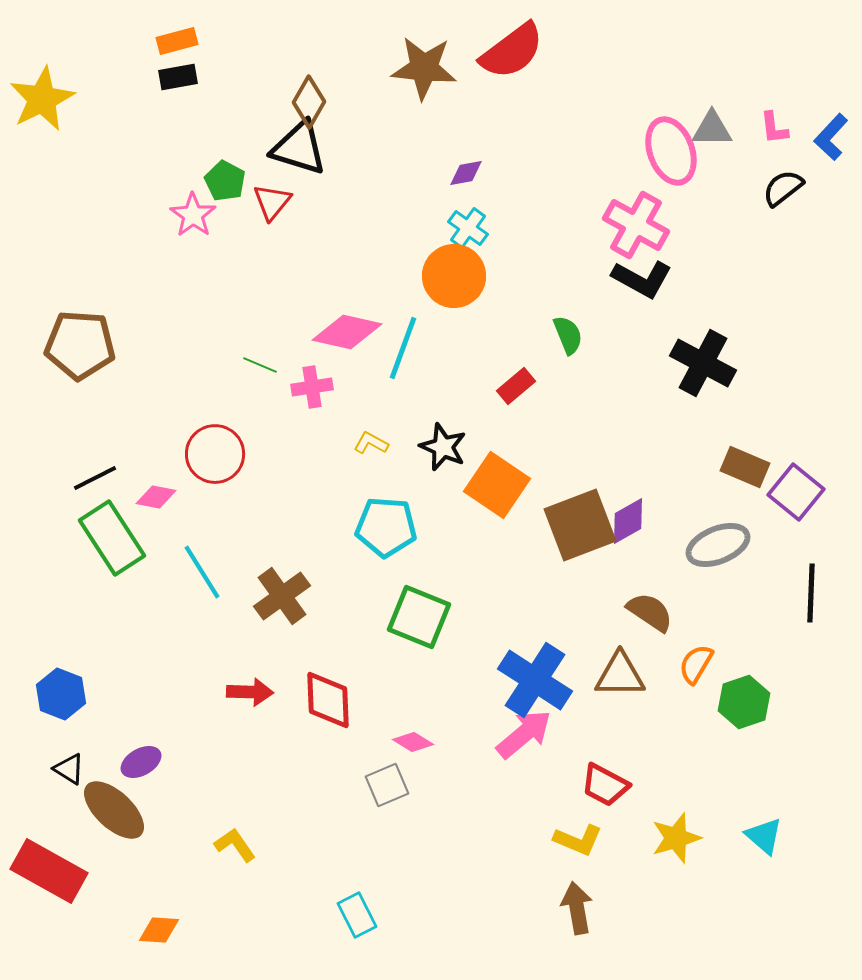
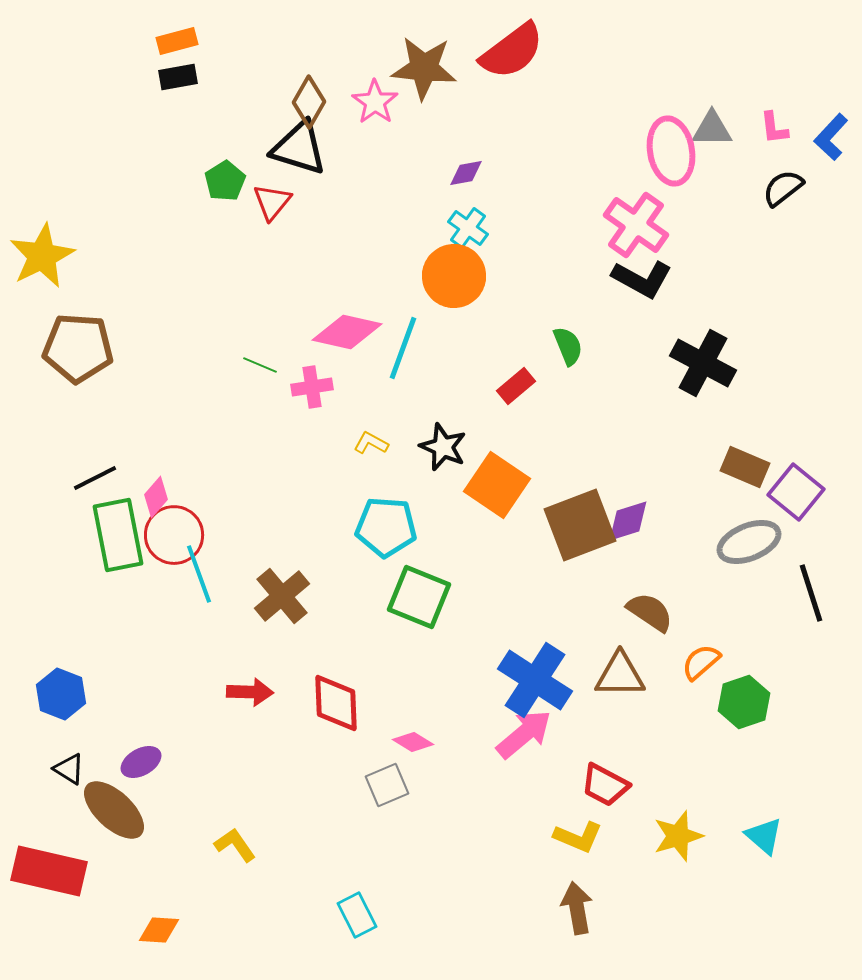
yellow star at (42, 99): moved 157 px down
pink ellipse at (671, 151): rotated 10 degrees clockwise
green pentagon at (225, 181): rotated 12 degrees clockwise
pink star at (193, 215): moved 182 px right, 113 px up
pink cross at (636, 225): rotated 6 degrees clockwise
green semicircle at (568, 335): moved 11 px down
brown pentagon at (80, 345): moved 2 px left, 3 px down
red circle at (215, 454): moved 41 px left, 81 px down
pink diamond at (156, 497): rotated 60 degrees counterclockwise
purple diamond at (628, 521): rotated 12 degrees clockwise
green rectangle at (112, 538): moved 6 px right, 3 px up; rotated 22 degrees clockwise
gray ellipse at (718, 545): moved 31 px right, 3 px up
cyan line at (202, 572): moved 3 px left, 2 px down; rotated 12 degrees clockwise
black line at (811, 593): rotated 20 degrees counterclockwise
brown cross at (282, 596): rotated 4 degrees counterclockwise
green square at (419, 617): moved 20 px up
orange semicircle at (696, 664): moved 5 px right, 2 px up; rotated 18 degrees clockwise
red diamond at (328, 700): moved 8 px right, 3 px down
yellow star at (676, 838): moved 2 px right, 2 px up
yellow L-shape at (578, 840): moved 3 px up
red rectangle at (49, 871): rotated 16 degrees counterclockwise
